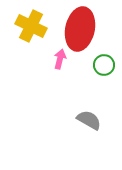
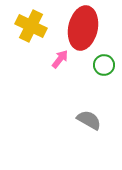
red ellipse: moved 3 px right, 1 px up
pink arrow: rotated 24 degrees clockwise
